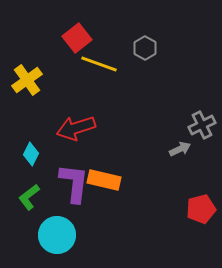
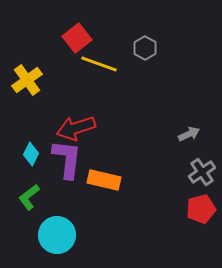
gray cross: moved 47 px down; rotated 8 degrees counterclockwise
gray arrow: moved 9 px right, 15 px up
purple L-shape: moved 7 px left, 24 px up
